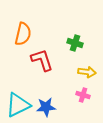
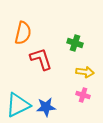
orange semicircle: moved 1 px up
red L-shape: moved 1 px left, 1 px up
yellow arrow: moved 2 px left
